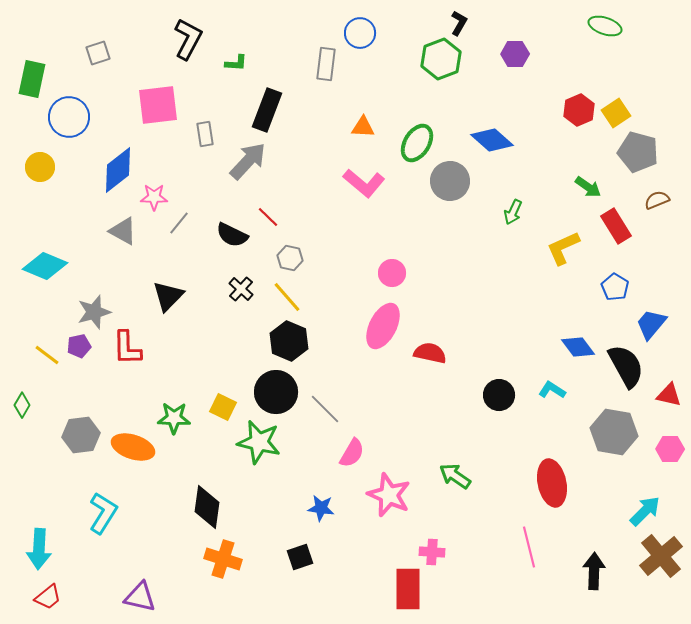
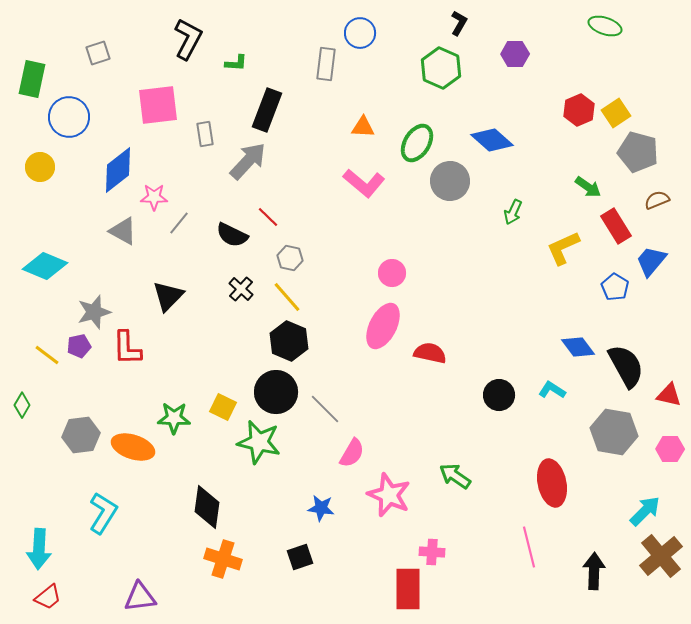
green hexagon at (441, 59): moved 9 px down; rotated 15 degrees counterclockwise
blue trapezoid at (651, 324): moved 63 px up
purple triangle at (140, 597): rotated 20 degrees counterclockwise
